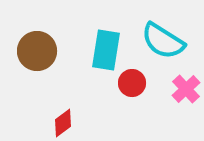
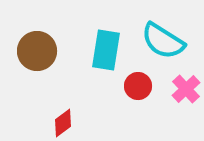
red circle: moved 6 px right, 3 px down
